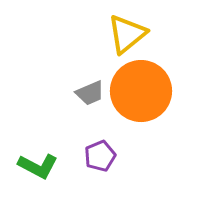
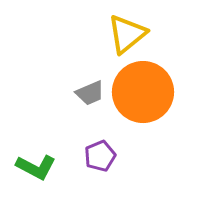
orange circle: moved 2 px right, 1 px down
green L-shape: moved 2 px left, 1 px down
